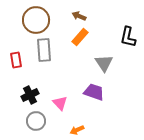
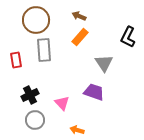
black L-shape: rotated 15 degrees clockwise
pink triangle: moved 2 px right
gray circle: moved 1 px left, 1 px up
orange arrow: rotated 40 degrees clockwise
